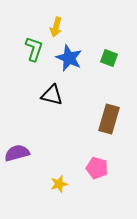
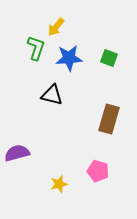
yellow arrow: rotated 24 degrees clockwise
green L-shape: moved 2 px right, 1 px up
blue star: rotated 28 degrees counterclockwise
pink pentagon: moved 1 px right, 3 px down
